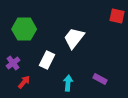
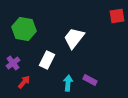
red square: rotated 21 degrees counterclockwise
green hexagon: rotated 10 degrees clockwise
purple rectangle: moved 10 px left, 1 px down
